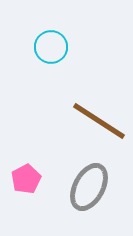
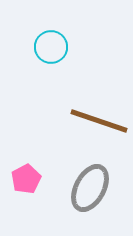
brown line: rotated 14 degrees counterclockwise
gray ellipse: moved 1 px right, 1 px down
